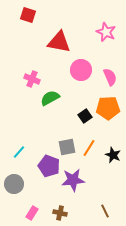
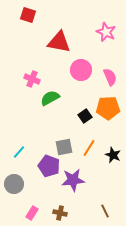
gray square: moved 3 px left
